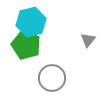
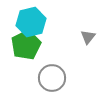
gray triangle: moved 3 px up
green pentagon: rotated 24 degrees clockwise
